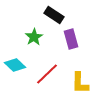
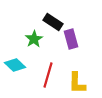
black rectangle: moved 1 px left, 7 px down
green star: moved 2 px down
red line: moved 1 px right, 1 px down; rotated 30 degrees counterclockwise
yellow L-shape: moved 3 px left
